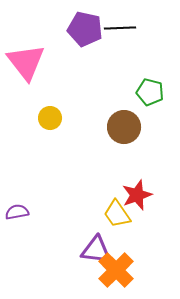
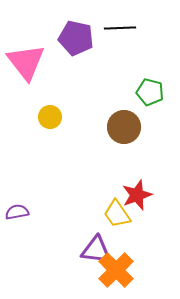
purple pentagon: moved 9 px left, 9 px down
yellow circle: moved 1 px up
